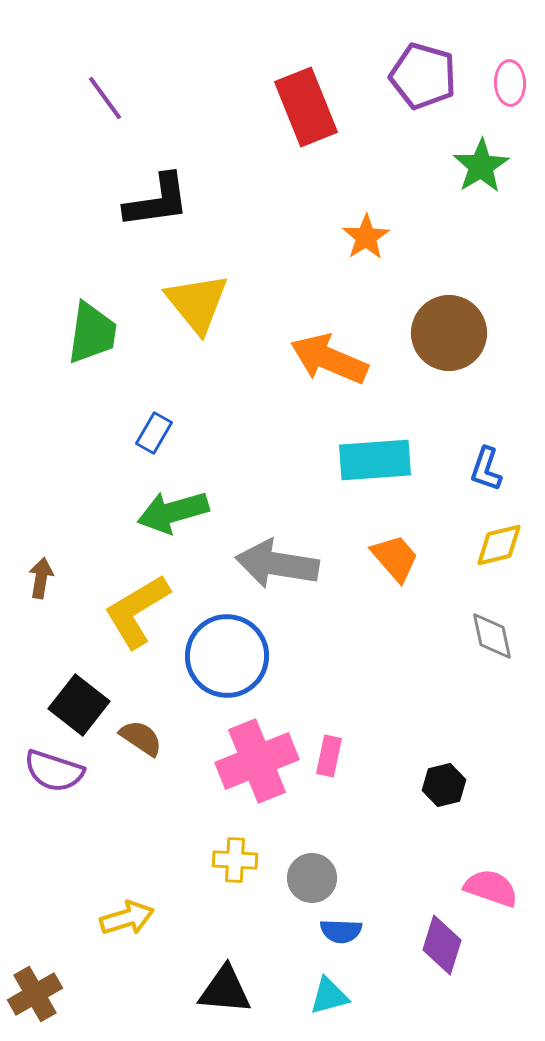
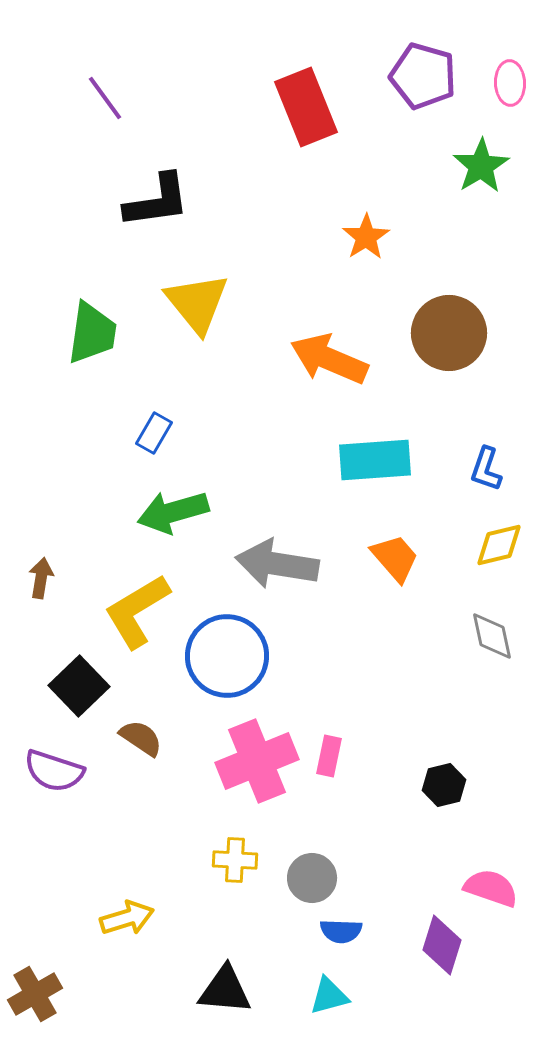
black square: moved 19 px up; rotated 8 degrees clockwise
